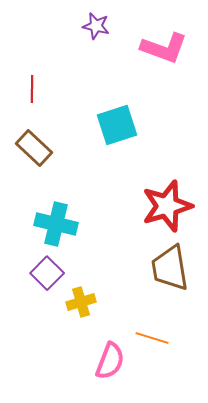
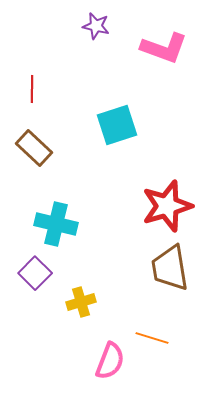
purple square: moved 12 px left
